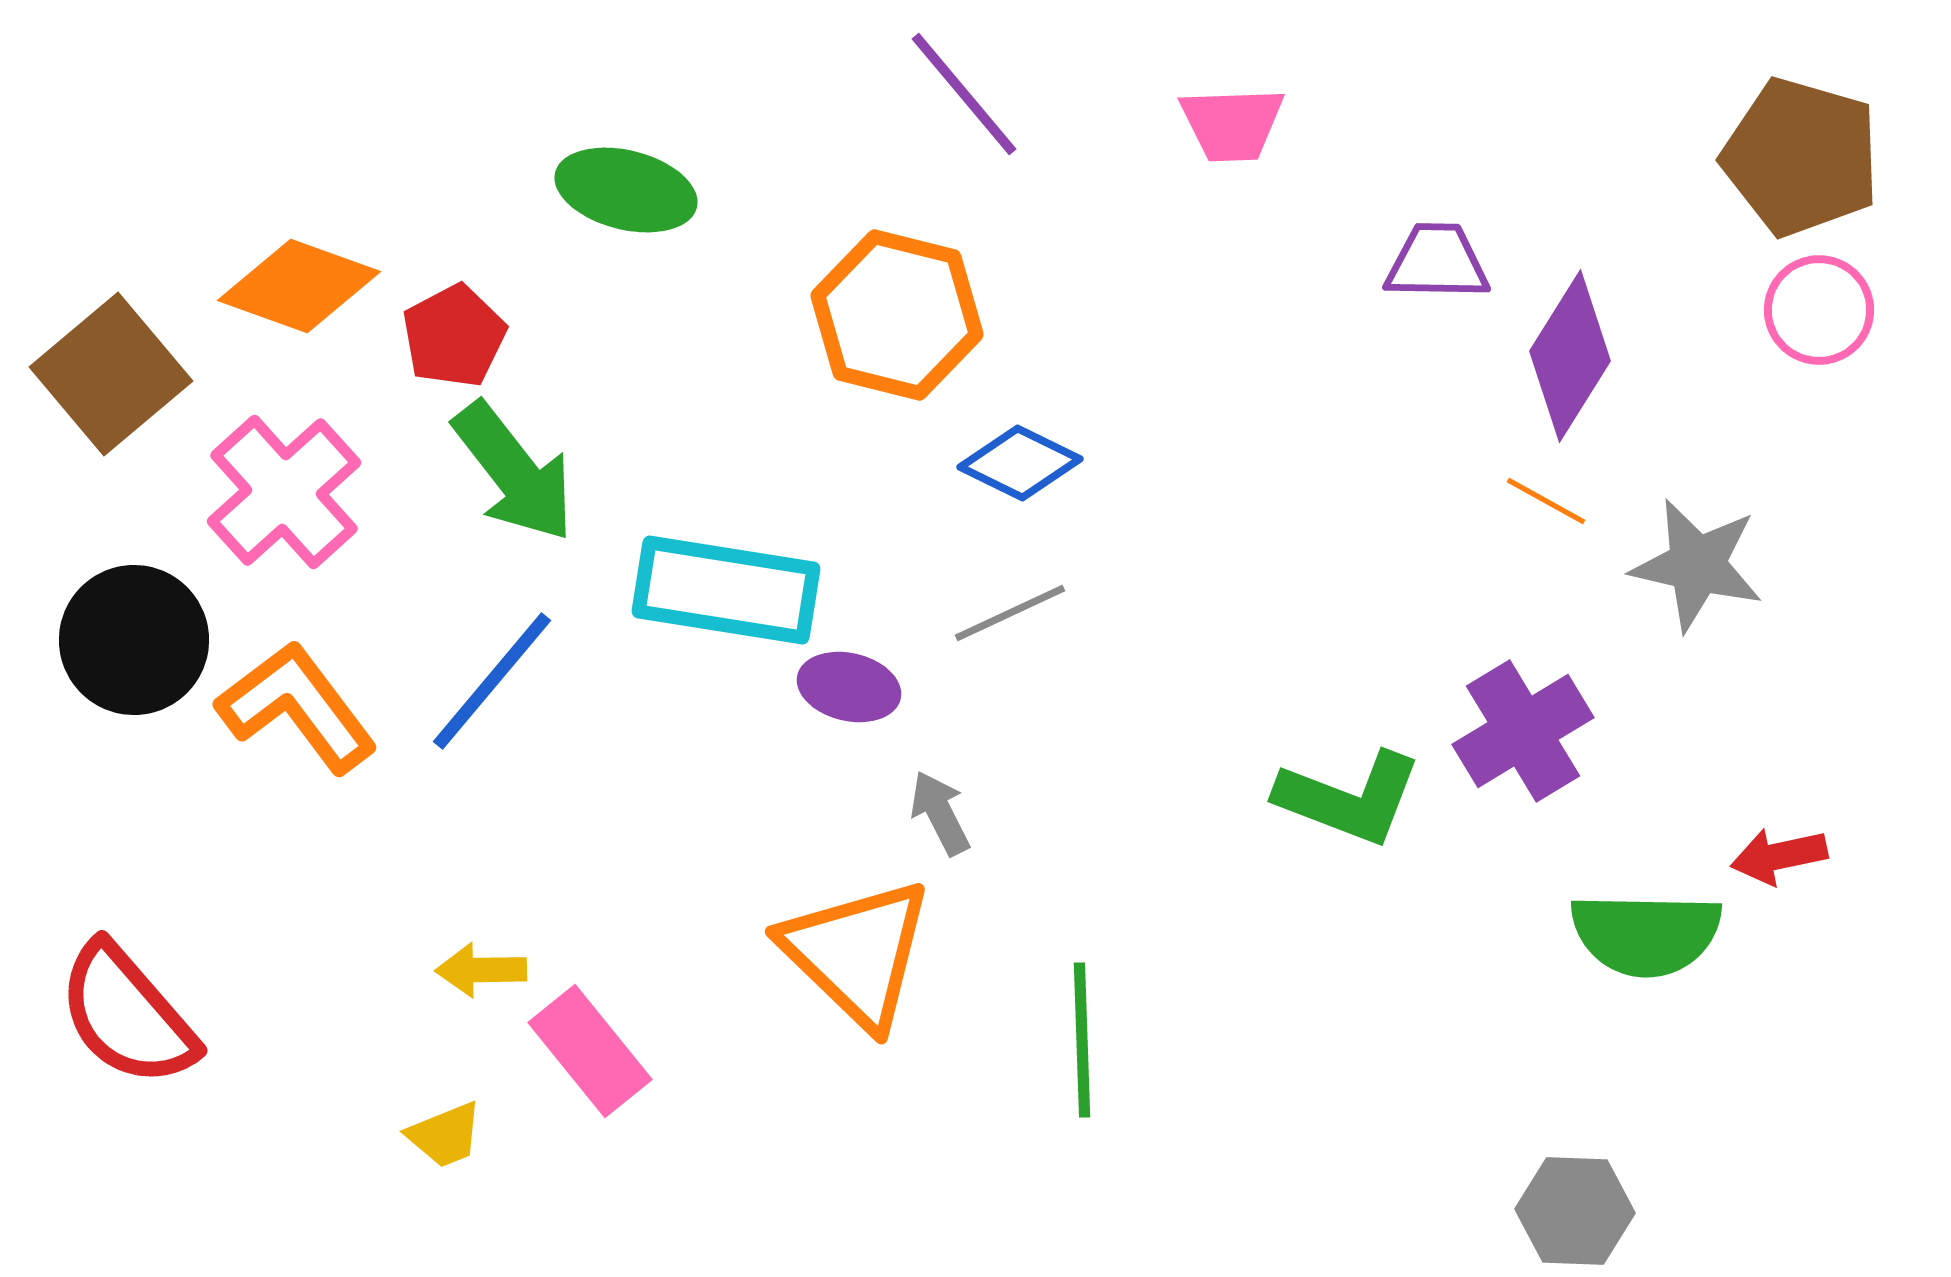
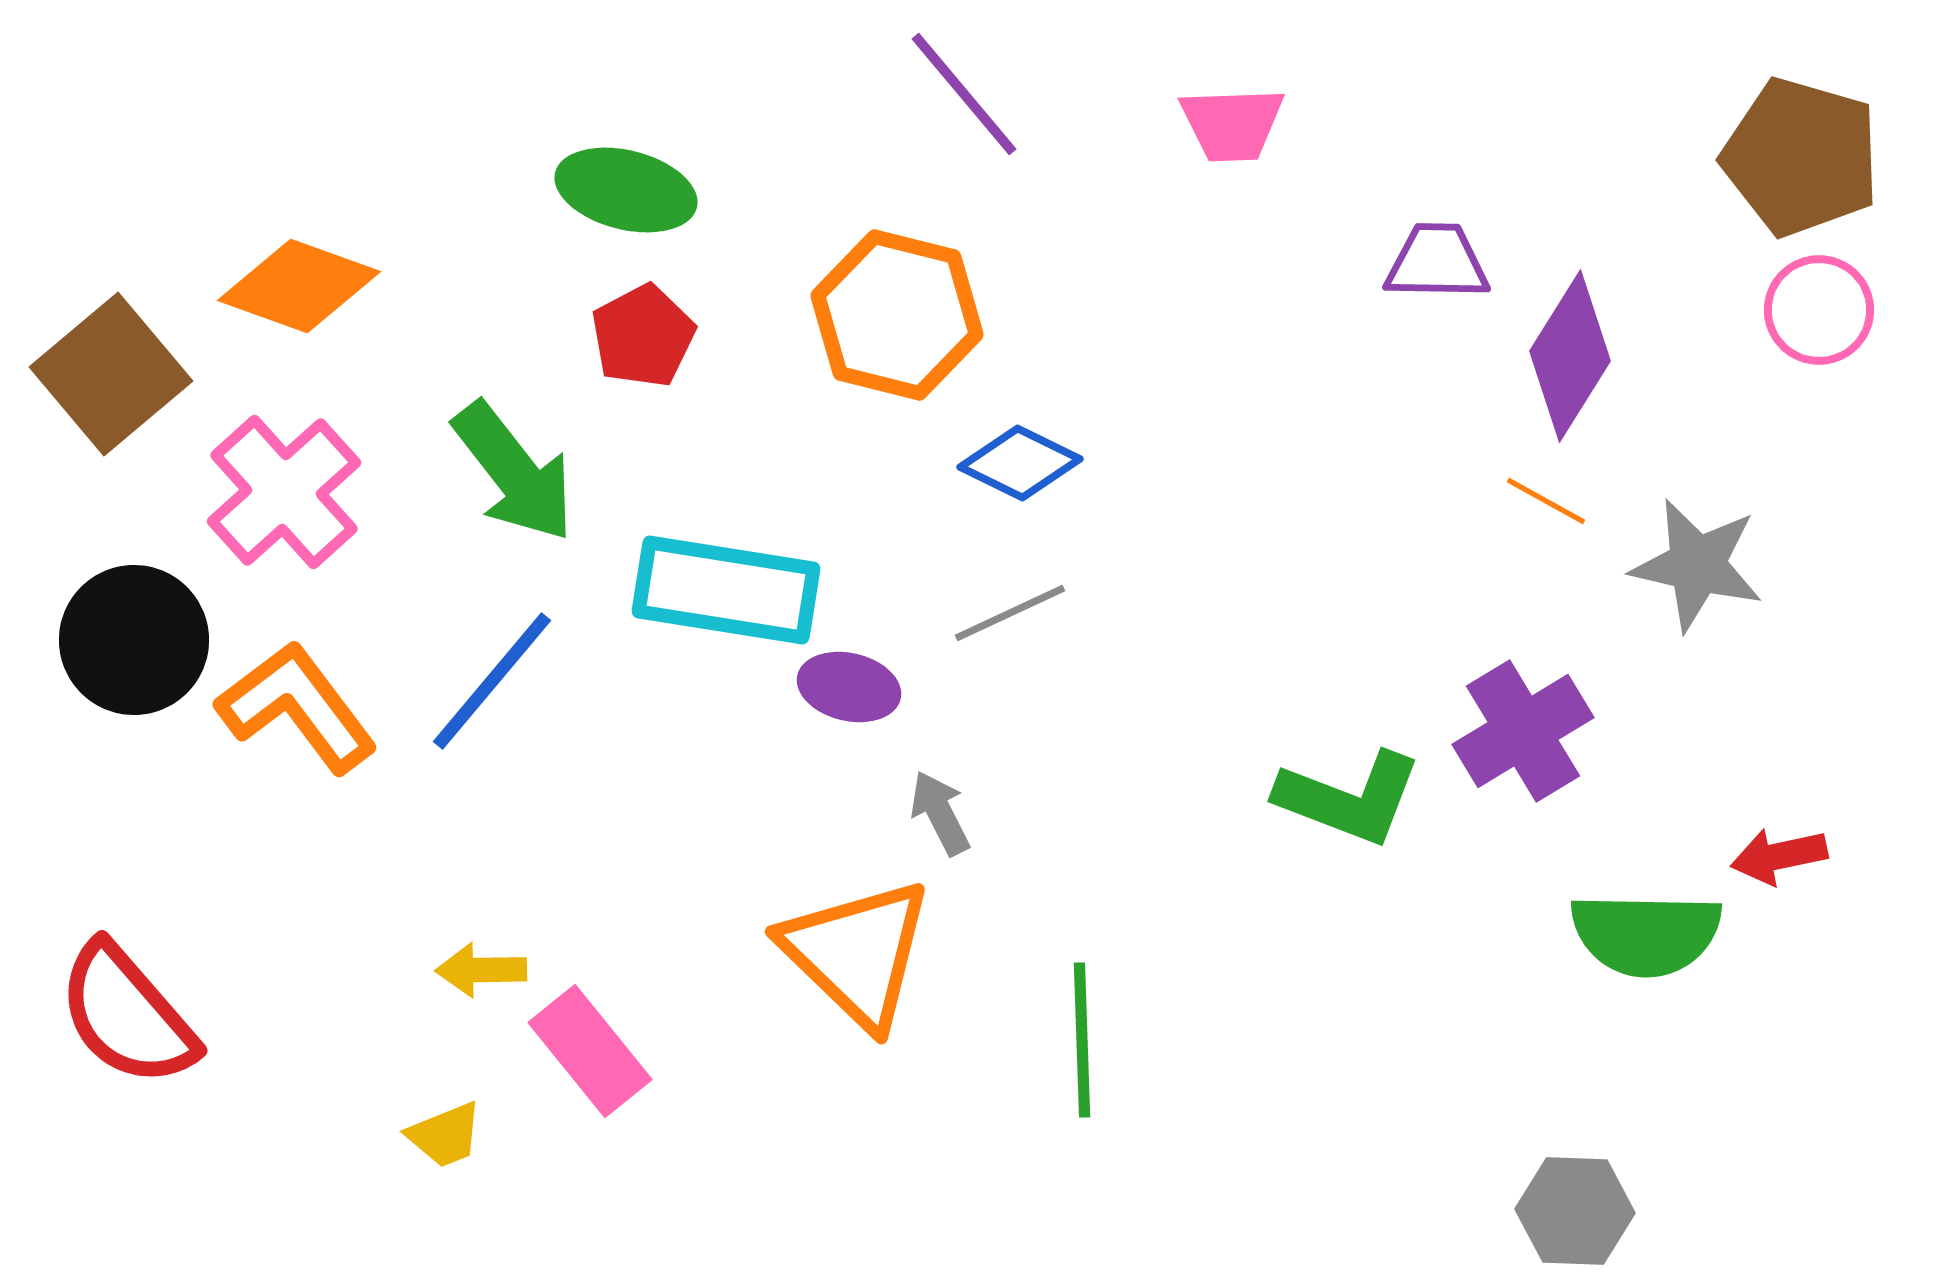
red pentagon: moved 189 px right
